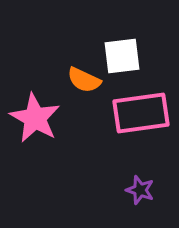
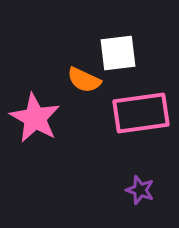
white square: moved 4 px left, 3 px up
